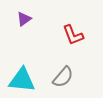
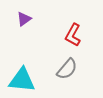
red L-shape: rotated 50 degrees clockwise
gray semicircle: moved 4 px right, 8 px up
